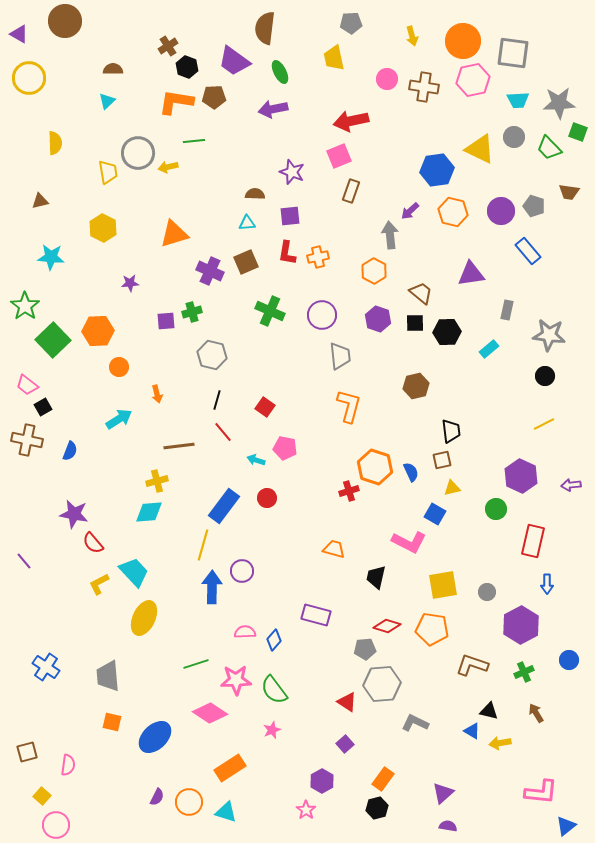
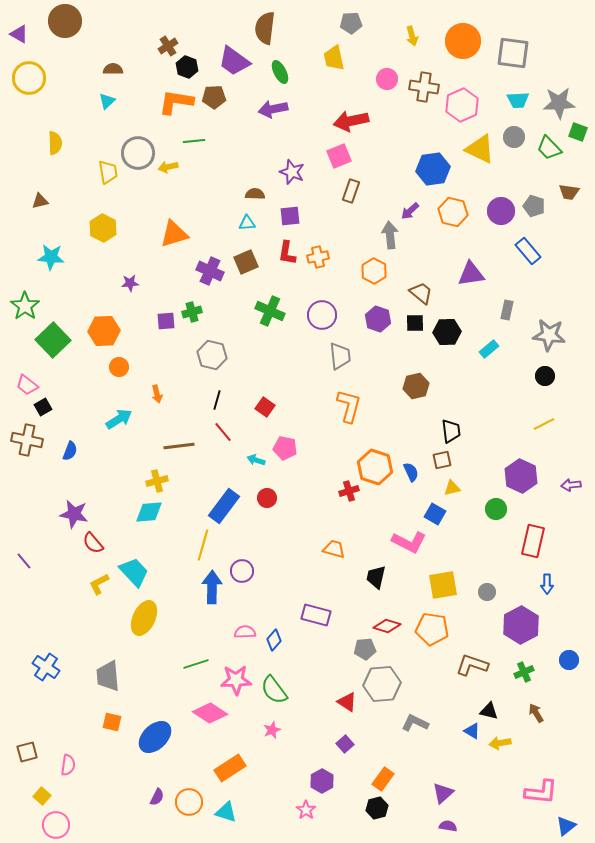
pink hexagon at (473, 80): moved 11 px left, 25 px down; rotated 12 degrees counterclockwise
blue hexagon at (437, 170): moved 4 px left, 1 px up
orange hexagon at (98, 331): moved 6 px right
